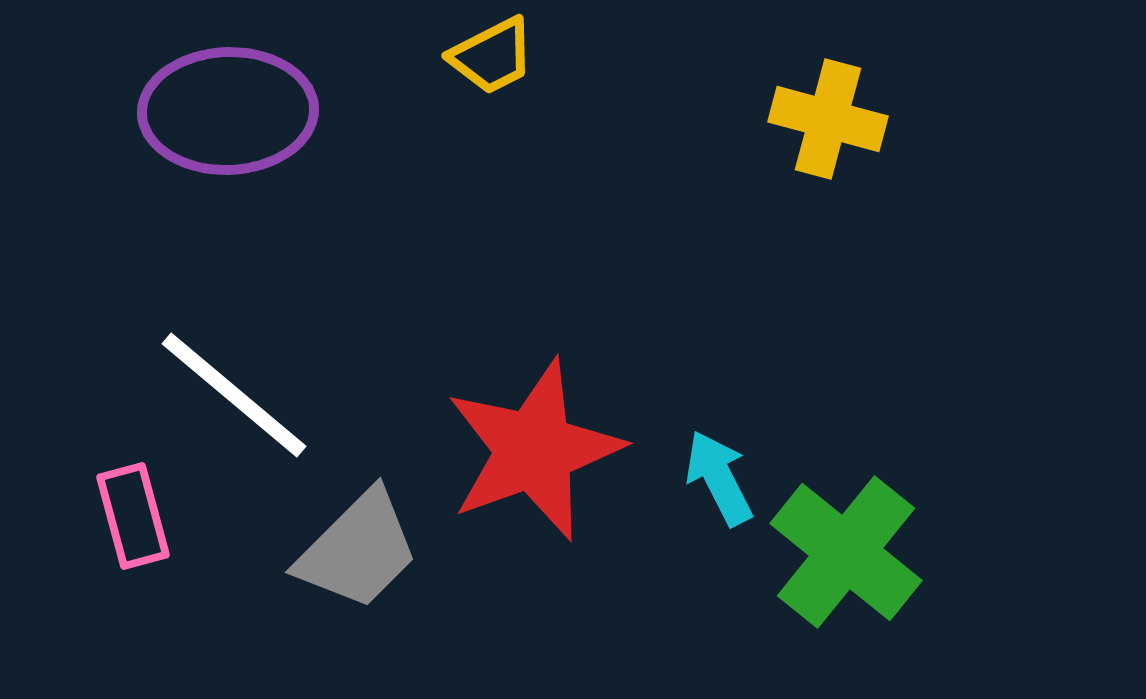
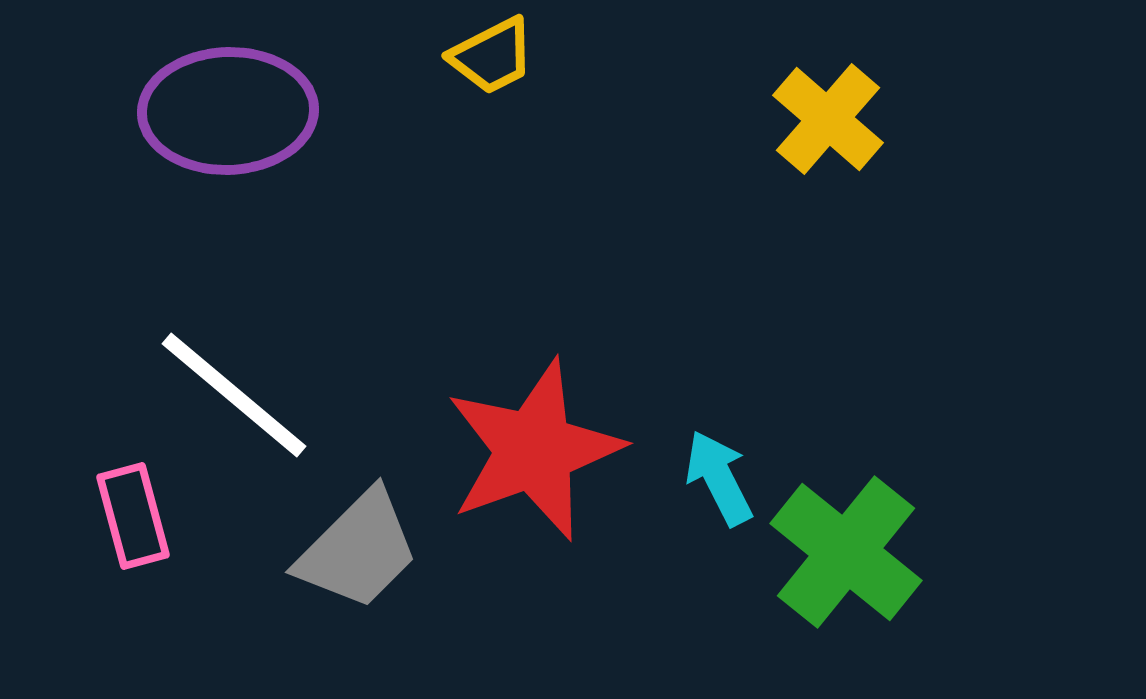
yellow cross: rotated 26 degrees clockwise
